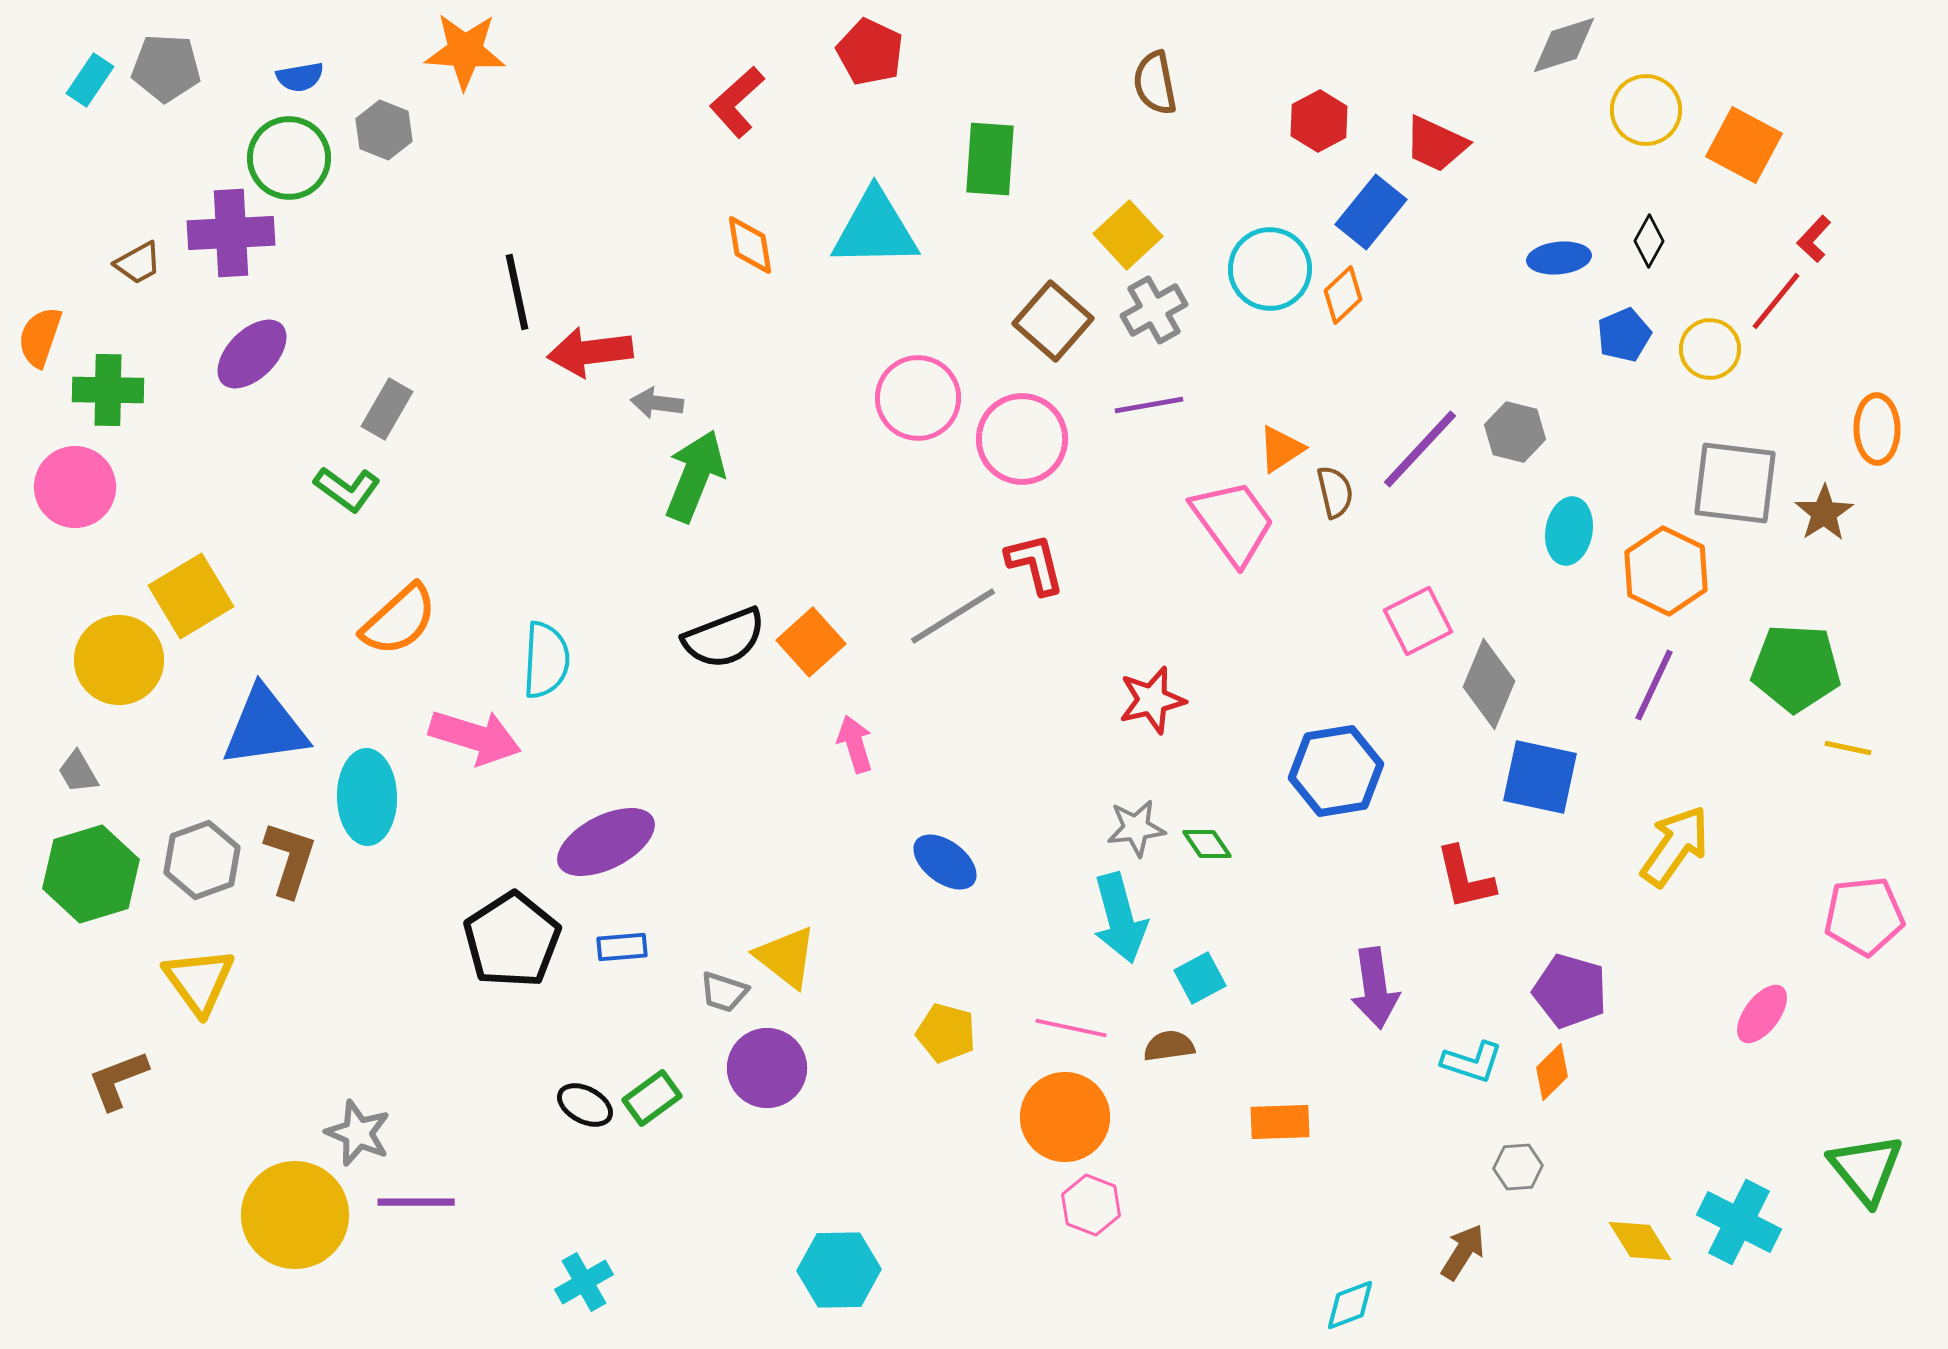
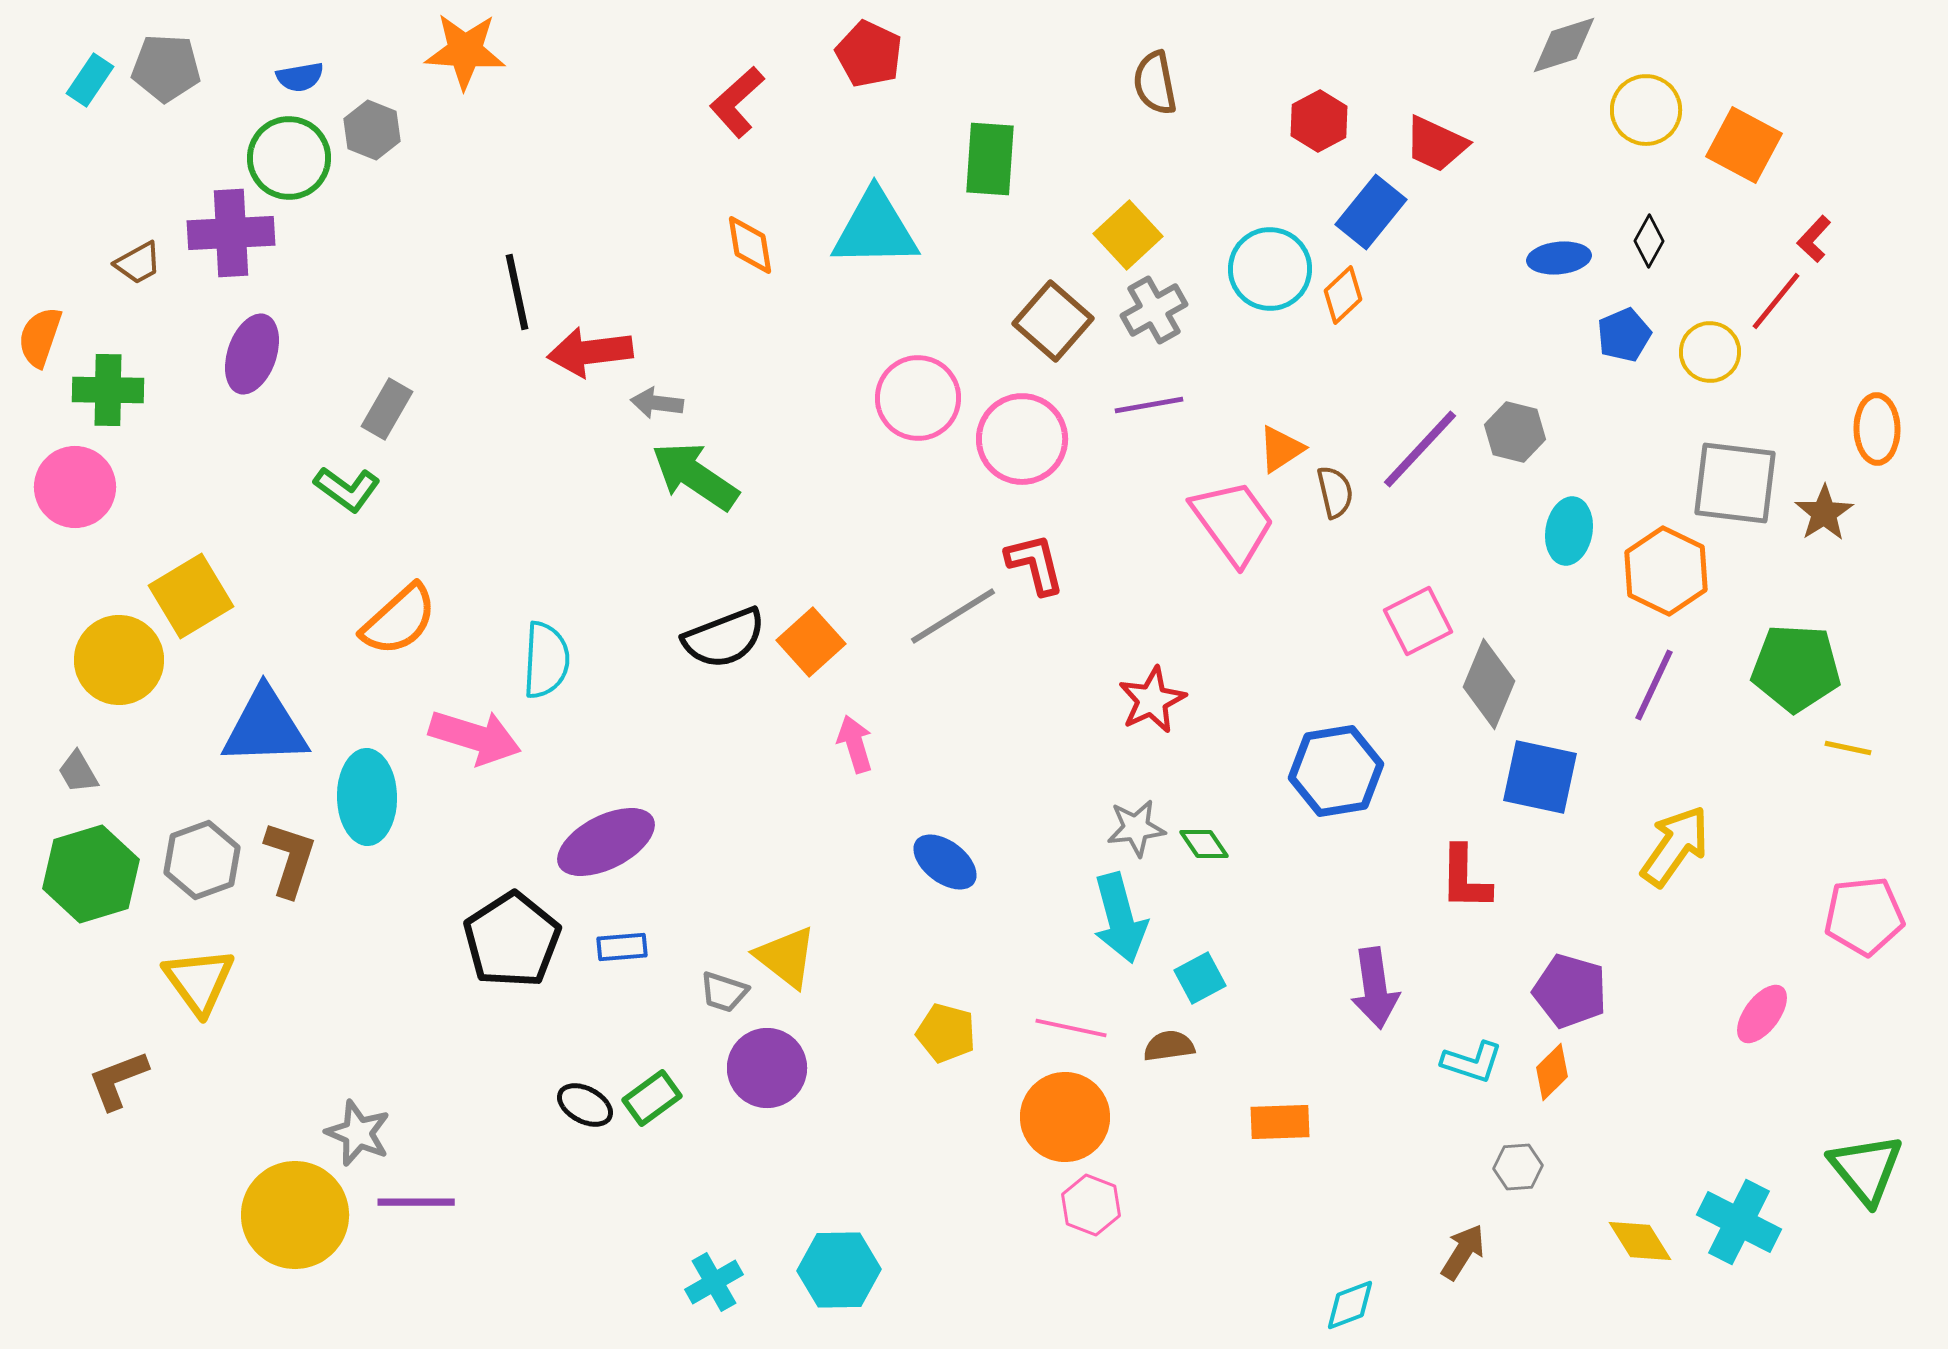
red pentagon at (870, 52): moved 1 px left, 2 px down
gray hexagon at (384, 130): moved 12 px left
yellow circle at (1710, 349): moved 3 px down
purple ellipse at (252, 354): rotated 26 degrees counterclockwise
green arrow at (695, 476): rotated 78 degrees counterclockwise
red star at (1152, 700): rotated 12 degrees counterclockwise
blue triangle at (265, 727): rotated 6 degrees clockwise
green diamond at (1207, 844): moved 3 px left
red L-shape at (1465, 878): rotated 14 degrees clockwise
cyan cross at (584, 1282): moved 130 px right
